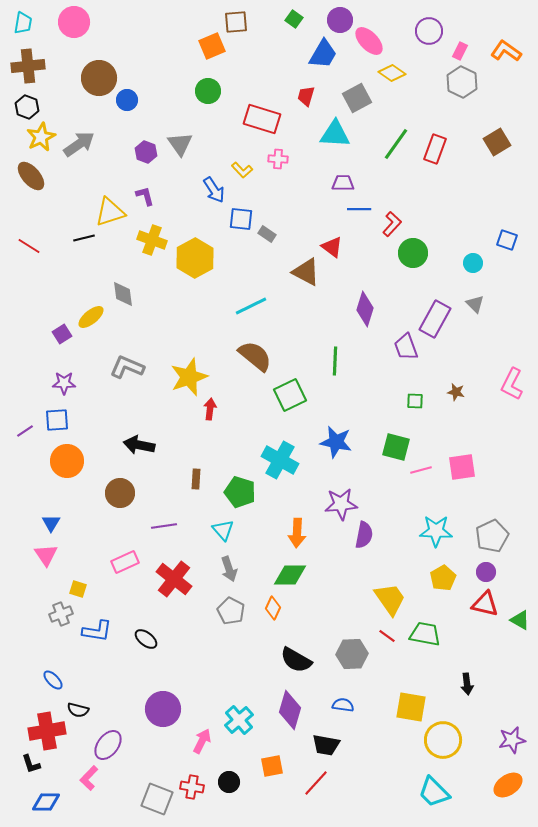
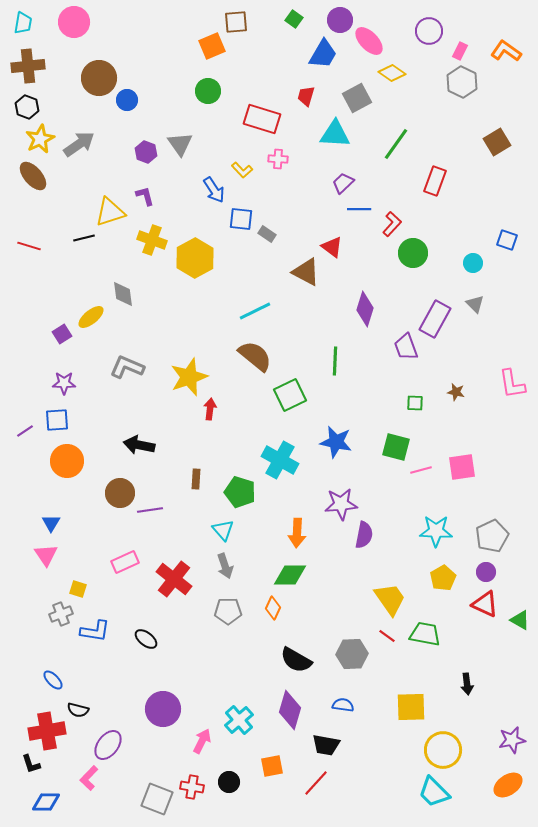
yellow star at (41, 137): moved 1 px left, 2 px down
red rectangle at (435, 149): moved 32 px down
brown ellipse at (31, 176): moved 2 px right
purple trapezoid at (343, 183): rotated 45 degrees counterclockwise
red line at (29, 246): rotated 15 degrees counterclockwise
cyan line at (251, 306): moved 4 px right, 5 px down
pink L-shape at (512, 384): rotated 36 degrees counterclockwise
green square at (415, 401): moved 2 px down
purple line at (164, 526): moved 14 px left, 16 px up
gray arrow at (229, 569): moved 4 px left, 3 px up
red triangle at (485, 604): rotated 12 degrees clockwise
gray pentagon at (231, 611): moved 3 px left; rotated 28 degrees counterclockwise
blue L-shape at (97, 631): moved 2 px left
yellow square at (411, 707): rotated 12 degrees counterclockwise
yellow circle at (443, 740): moved 10 px down
